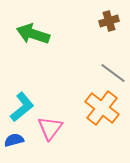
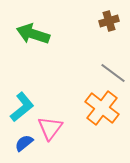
blue semicircle: moved 10 px right, 3 px down; rotated 24 degrees counterclockwise
